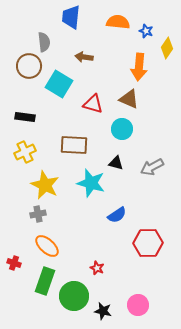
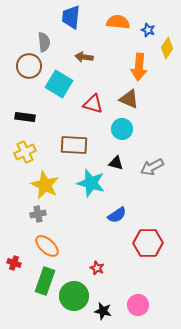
blue star: moved 2 px right, 1 px up
